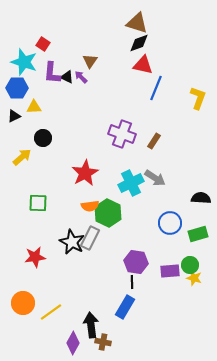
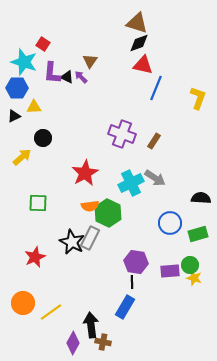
red star at (35, 257): rotated 15 degrees counterclockwise
